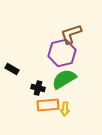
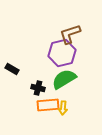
brown L-shape: moved 1 px left
yellow arrow: moved 2 px left, 1 px up
